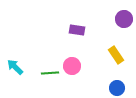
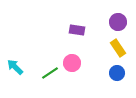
purple circle: moved 6 px left, 3 px down
yellow rectangle: moved 2 px right, 7 px up
pink circle: moved 3 px up
green line: rotated 30 degrees counterclockwise
blue circle: moved 15 px up
